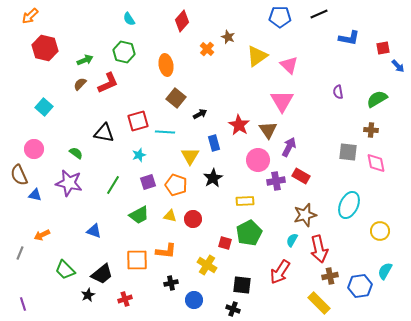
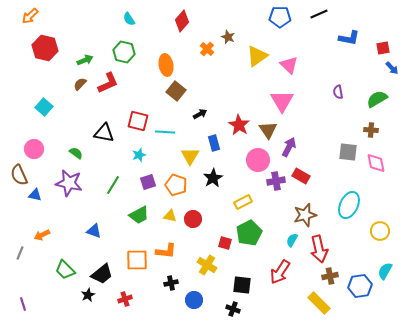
blue arrow at (398, 66): moved 6 px left, 2 px down
brown square at (176, 98): moved 7 px up
red square at (138, 121): rotated 30 degrees clockwise
yellow rectangle at (245, 201): moved 2 px left, 1 px down; rotated 24 degrees counterclockwise
